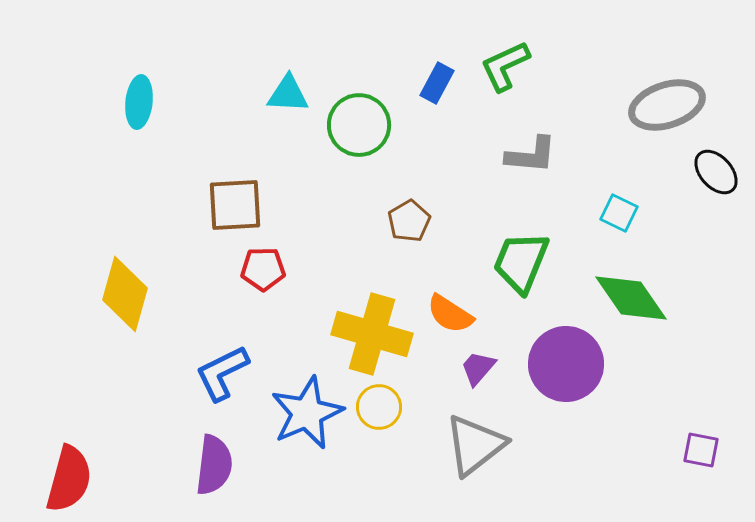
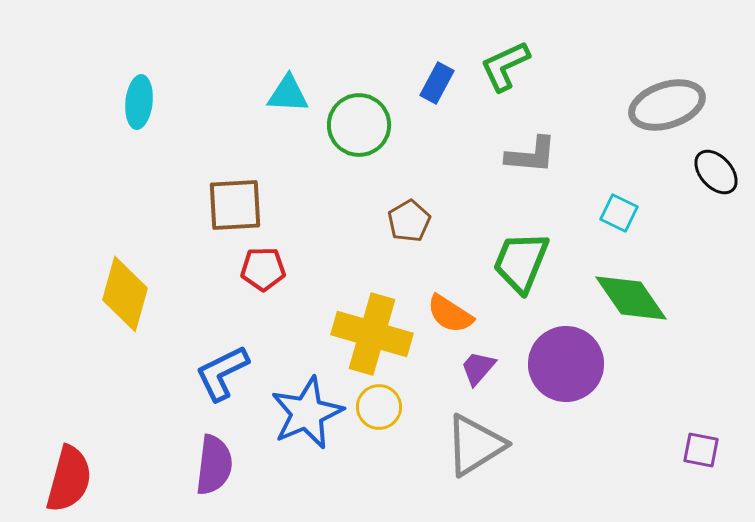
gray triangle: rotated 6 degrees clockwise
